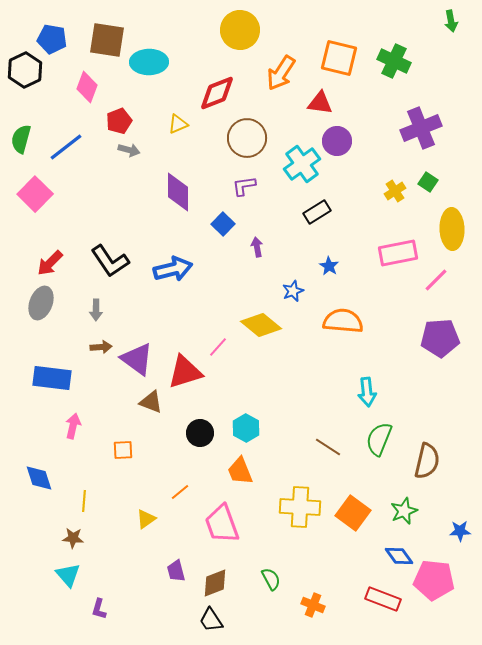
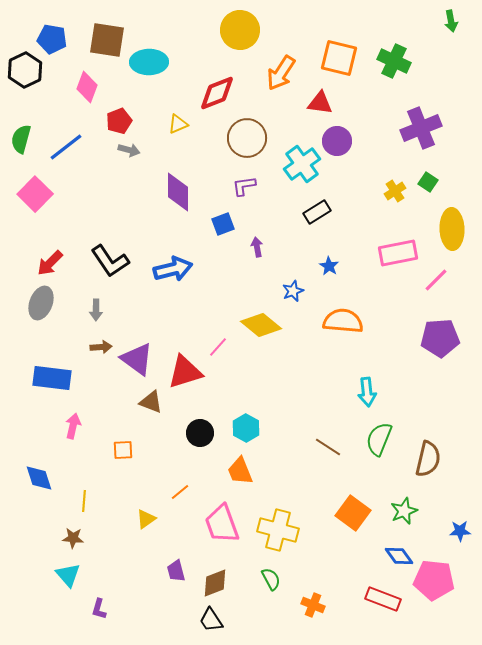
blue square at (223, 224): rotated 25 degrees clockwise
brown semicircle at (427, 461): moved 1 px right, 2 px up
yellow cross at (300, 507): moved 22 px left, 23 px down; rotated 12 degrees clockwise
